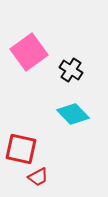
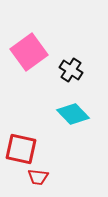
red trapezoid: rotated 35 degrees clockwise
